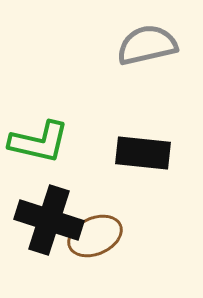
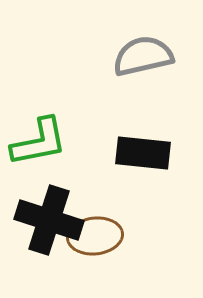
gray semicircle: moved 4 px left, 11 px down
green L-shape: rotated 24 degrees counterclockwise
brown ellipse: rotated 18 degrees clockwise
